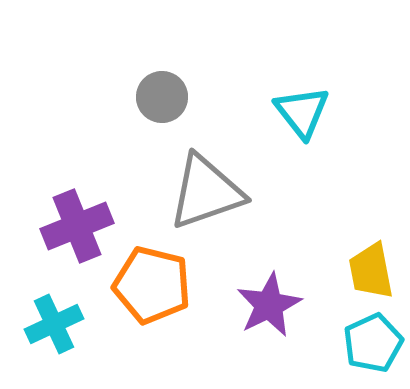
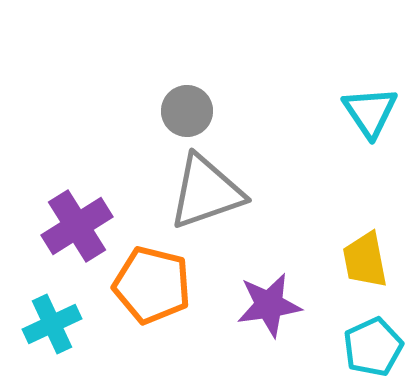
gray circle: moved 25 px right, 14 px down
cyan triangle: moved 68 px right; rotated 4 degrees clockwise
purple cross: rotated 10 degrees counterclockwise
yellow trapezoid: moved 6 px left, 11 px up
purple star: rotated 18 degrees clockwise
cyan cross: moved 2 px left
cyan pentagon: moved 4 px down
